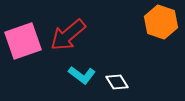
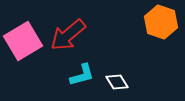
pink square: rotated 12 degrees counterclockwise
cyan L-shape: rotated 52 degrees counterclockwise
